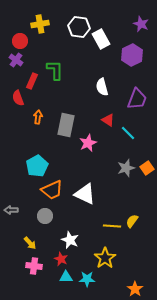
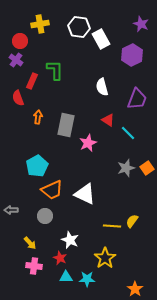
red star: moved 1 px left, 1 px up
